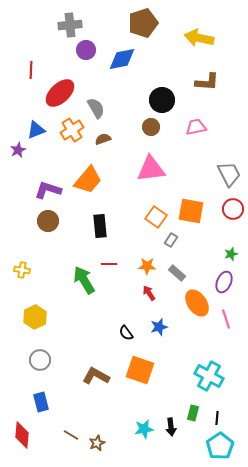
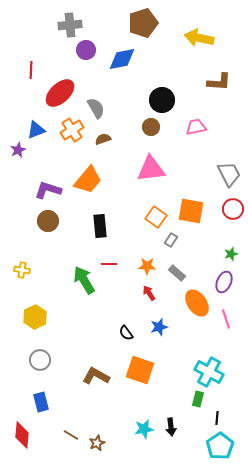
brown L-shape at (207, 82): moved 12 px right
cyan cross at (209, 376): moved 4 px up
green rectangle at (193, 413): moved 5 px right, 14 px up
